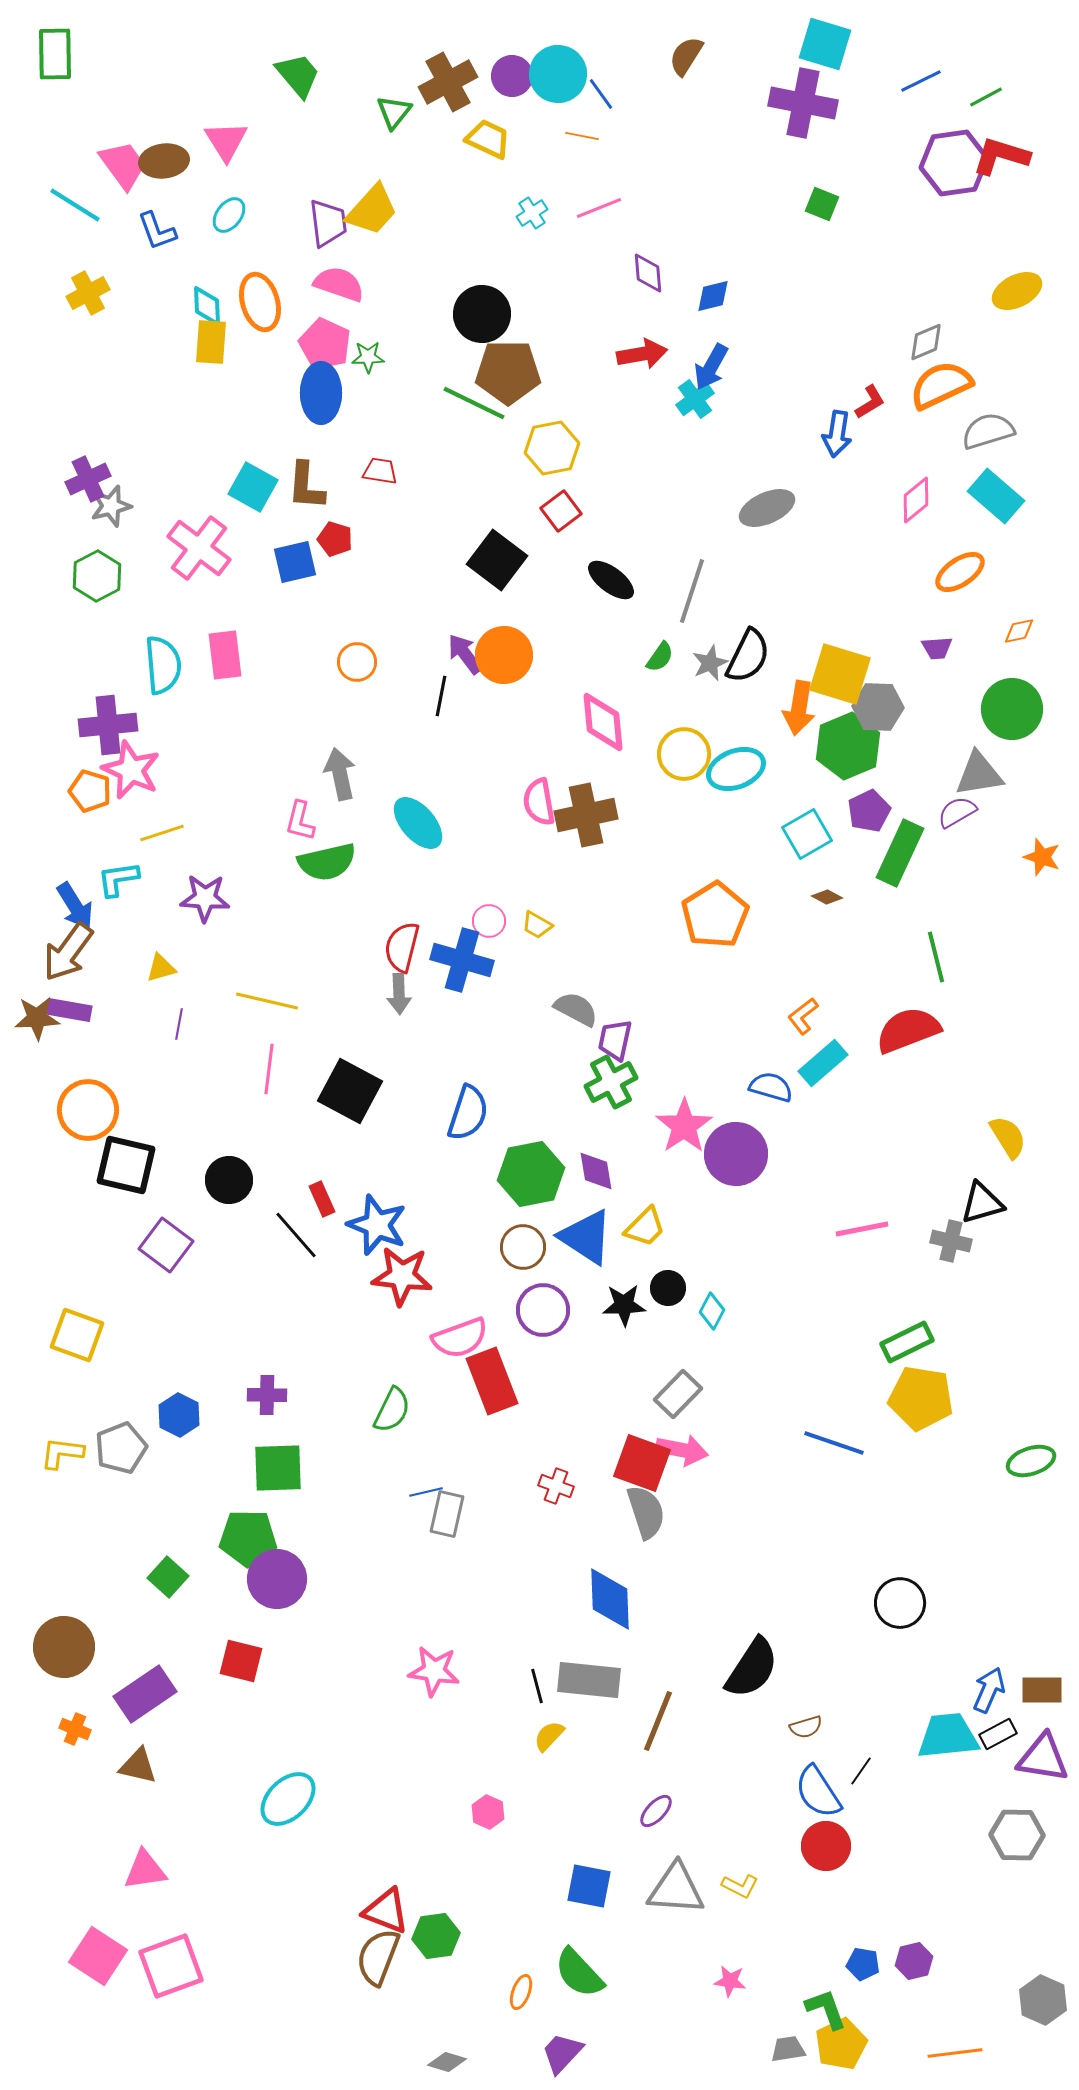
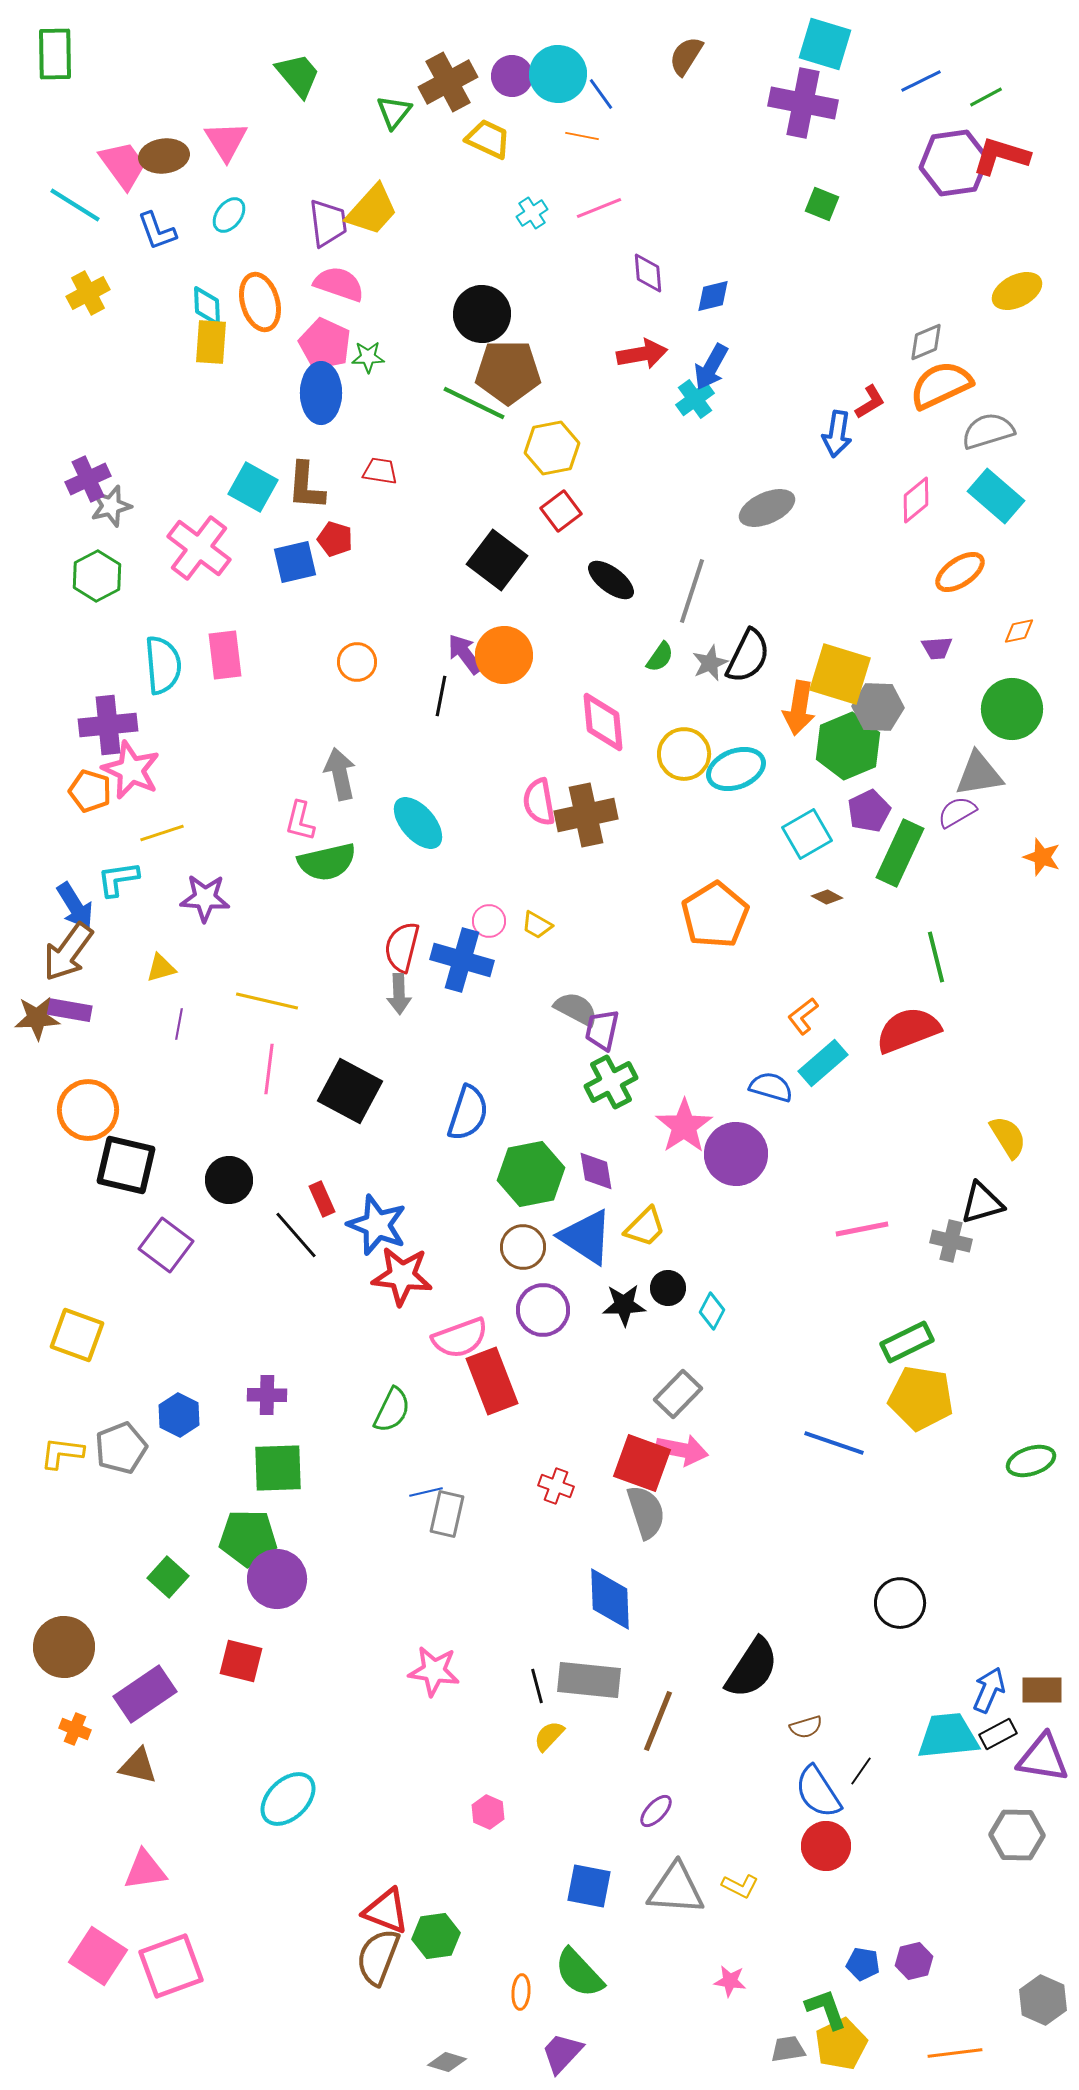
brown ellipse at (164, 161): moved 5 px up
purple trapezoid at (615, 1040): moved 13 px left, 10 px up
orange ellipse at (521, 1992): rotated 16 degrees counterclockwise
